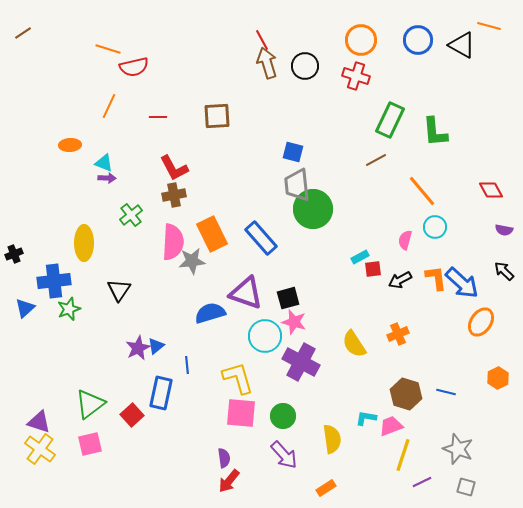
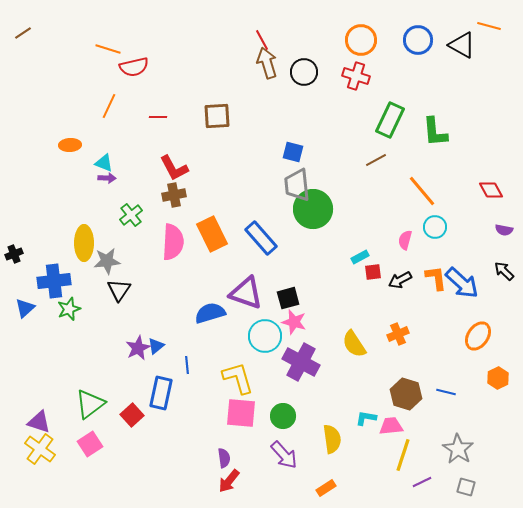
black circle at (305, 66): moved 1 px left, 6 px down
gray star at (192, 261): moved 85 px left
red square at (373, 269): moved 3 px down
orange ellipse at (481, 322): moved 3 px left, 14 px down
pink trapezoid at (391, 426): rotated 15 degrees clockwise
pink square at (90, 444): rotated 20 degrees counterclockwise
gray star at (458, 449): rotated 12 degrees clockwise
